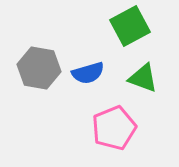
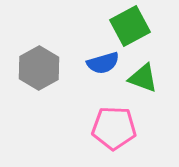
gray hexagon: rotated 21 degrees clockwise
blue semicircle: moved 15 px right, 10 px up
pink pentagon: rotated 24 degrees clockwise
